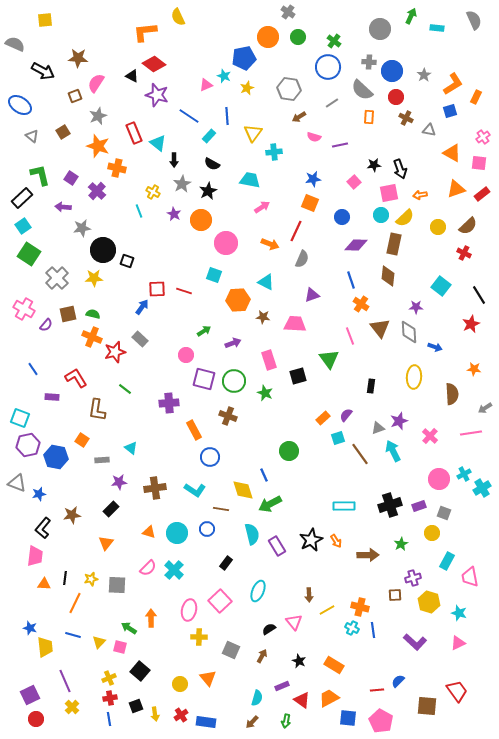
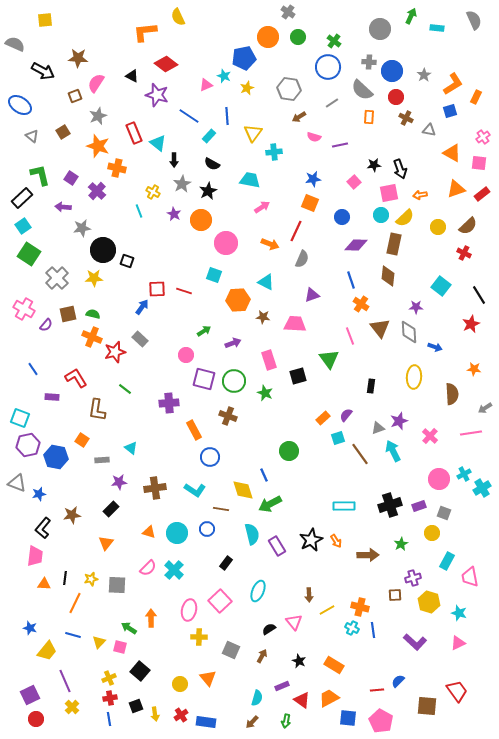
red diamond at (154, 64): moved 12 px right
yellow trapezoid at (45, 647): moved 2 px right, 4 px down; rotated 45 degrees clockwise
